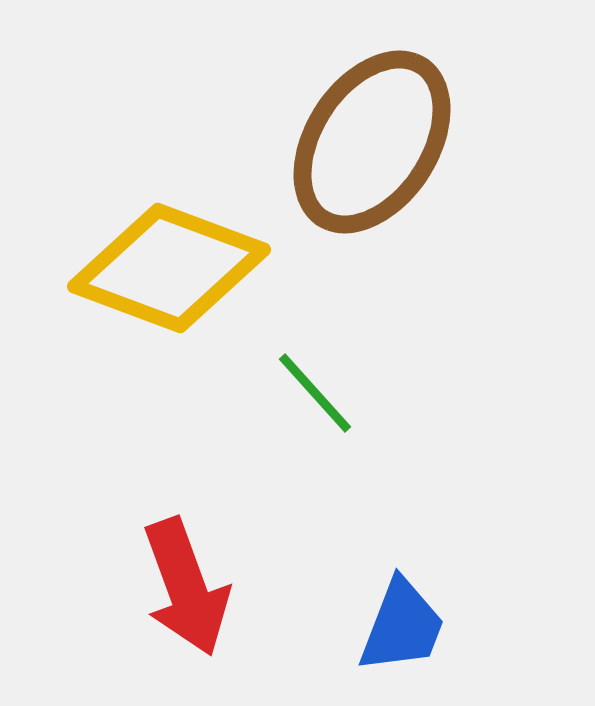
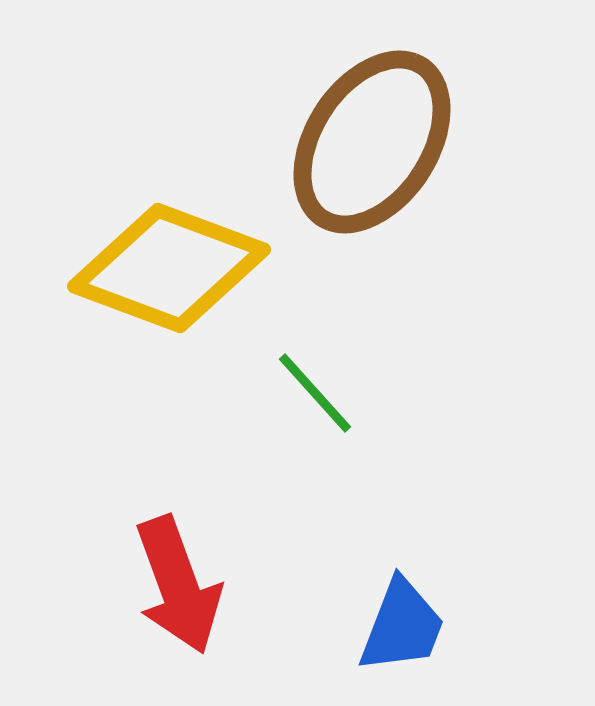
red arrow: moved 8 px left, 2 px up
